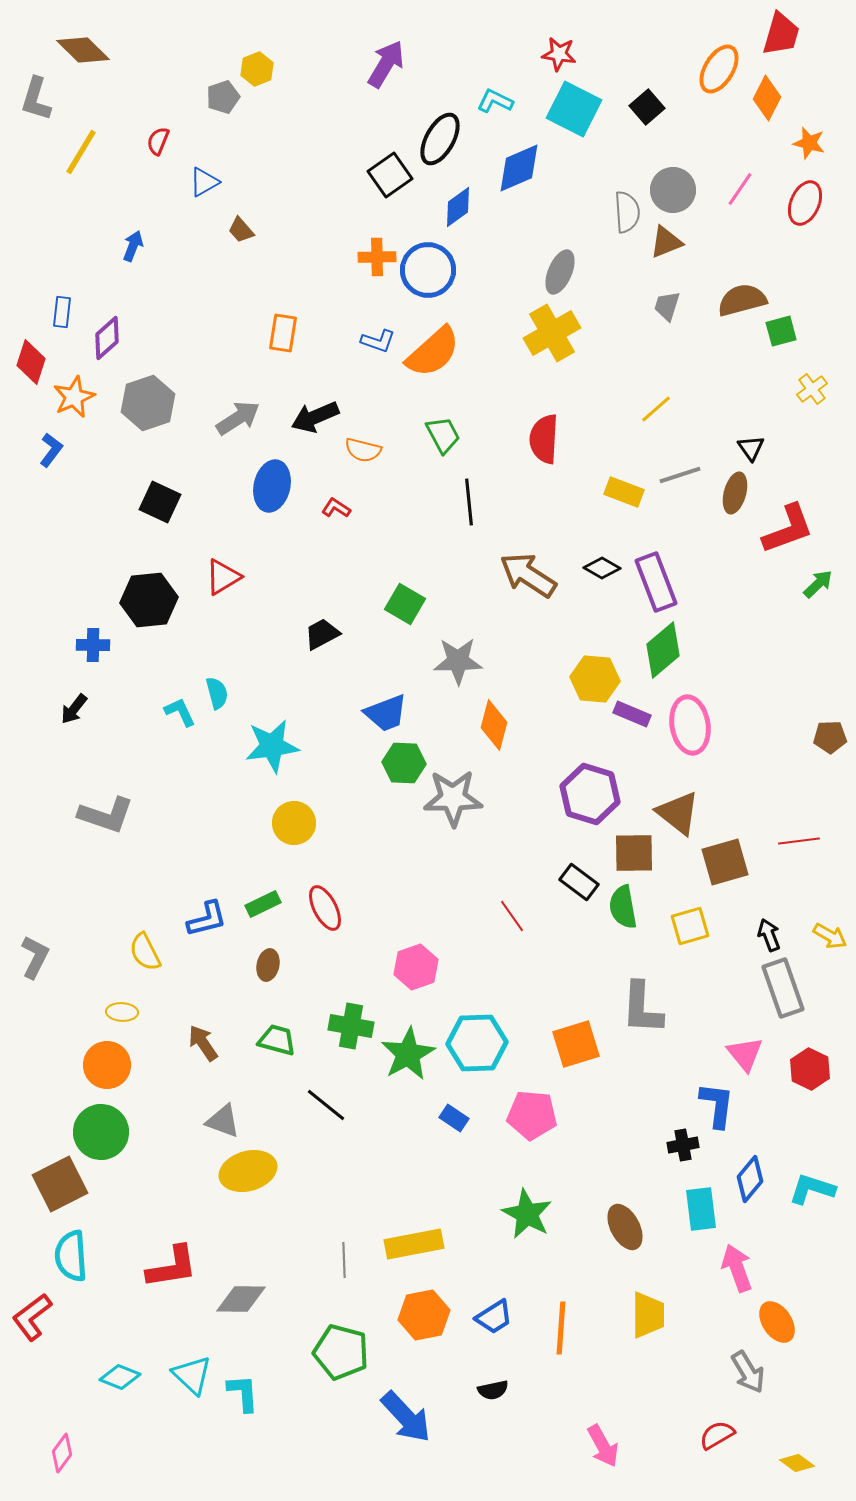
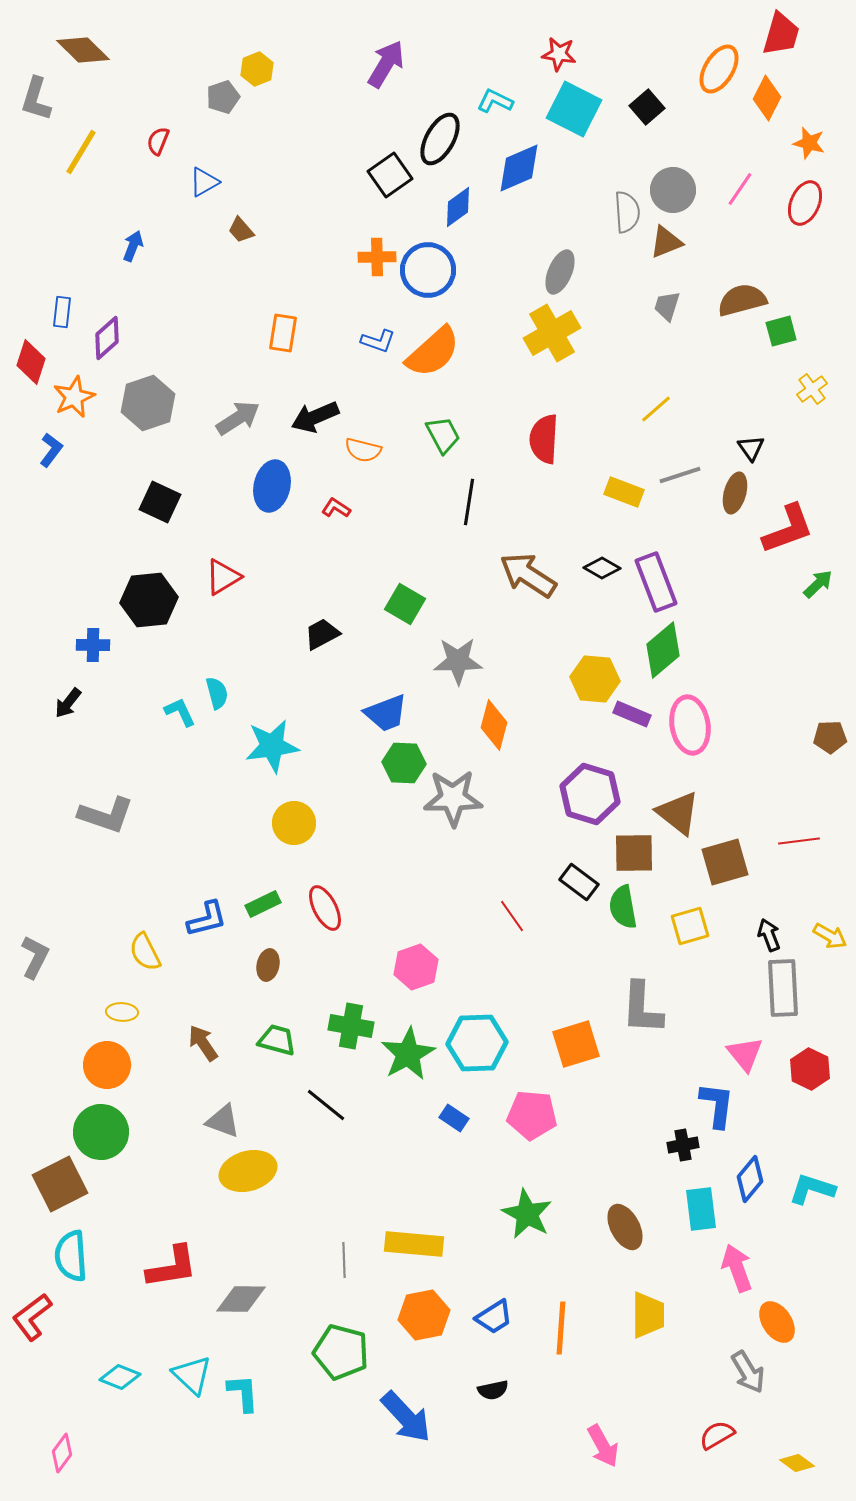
black line at (469, 502): rotated 15 degrees clockwise
black arrow at (74, 709): moved 6 px left, 6 px up
gray rectangle at (783, 988): rotated 16 degrees clockwise
yellow rectangle at (414, 1244): rotated 16 degrees clockwise
